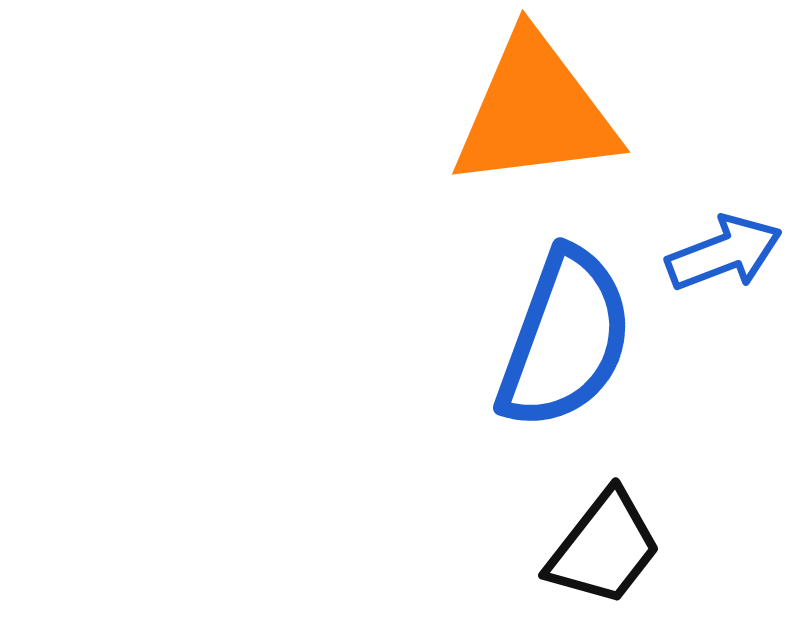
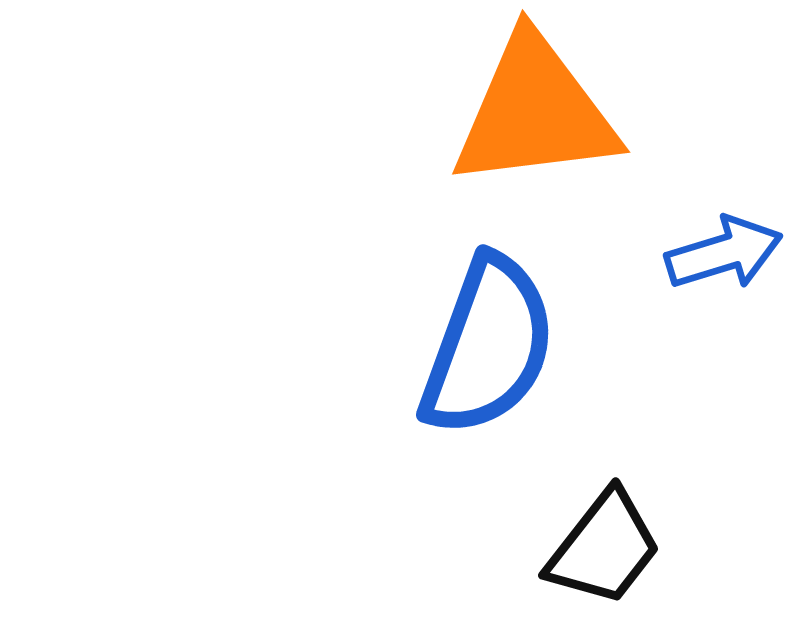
blue arrow: rotated 4 degrees clockwise
blue semicircle: moved 77 px left, 7 px down
